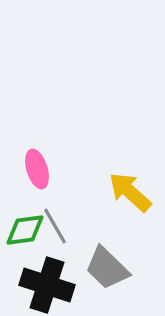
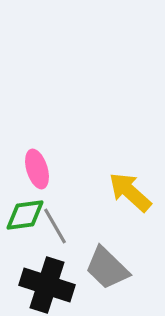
green diamond: moved 15 px up
